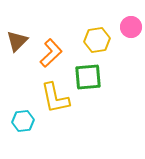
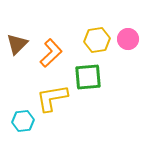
pink circle: moved 3 px left, 12 px down
brown triangle: moved 3 px down
yellow L-shape: moved 3 px left; rotated 92 degrees clockwise
